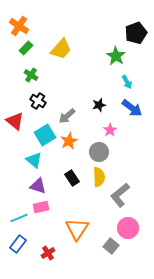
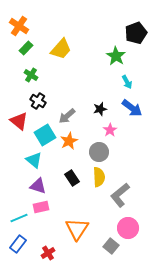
black star: moved 1 px right, 4 px down
red triangle: moved 4 px right
